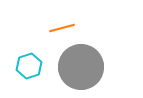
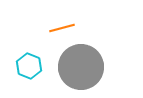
cyan hexagon: rotated 20 degrees counterclockwise
